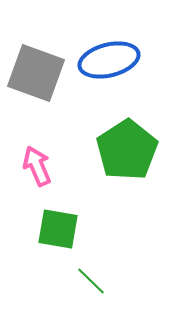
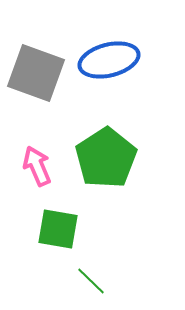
green pentagon: moved 21 px left, 8 px down
